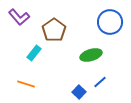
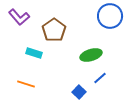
blue circle: moved 6 px up
cyan rectangle: rotated 70 degrees clockwise
blue line: moved 4 px up
